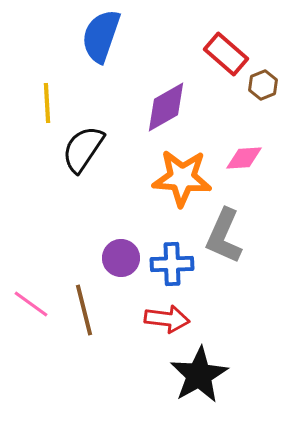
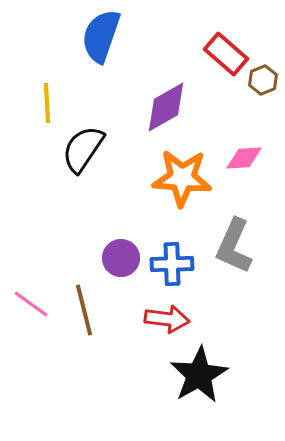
brown hexagon: moved 5 px up
gray L-shape: moved 10 px right, 10 px down
